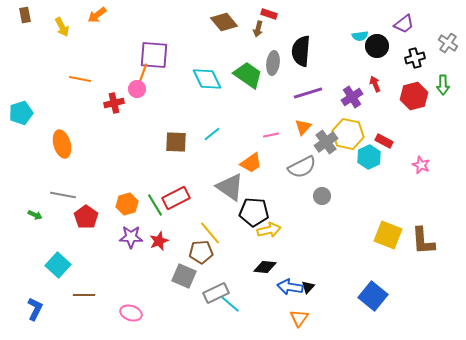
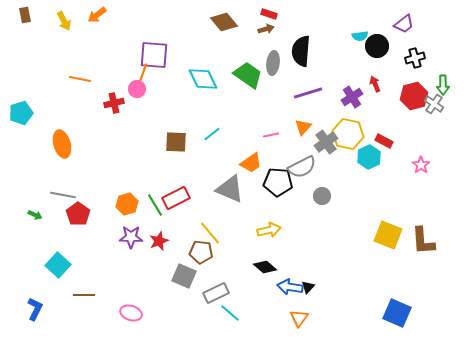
yellow arrow at (62, 27): moved 2 px right, 6 px up
brown arrow at (258, 29): moved 8 px right; rotated 119 degrees counterclockwise
gray cross at (448, 43): moved 14 px left, 61 px down
cyan diamond at (207, 79): moved 4 px left
pink star at (421, 165): rotated 12 degrees clockwise
gray triangle at (230, 187): moved 2 px down; rotated 12 degrees counterclockwise
black pentagon at (254, 212): moved 24 px right, 30 px up
red pentagon at (86, 217): moved 8 px left, 3 px up
brown pentagon at (201, 252): rotated 10 degrees clockwise
black diamond at (265, 267): rotated 35 degrees clockwise
blue square at (373, 296): moved 24 px right, 17 px down; rotated 16 degrees counterclockwise
cyan line at (230, 304): moved 9 px down
